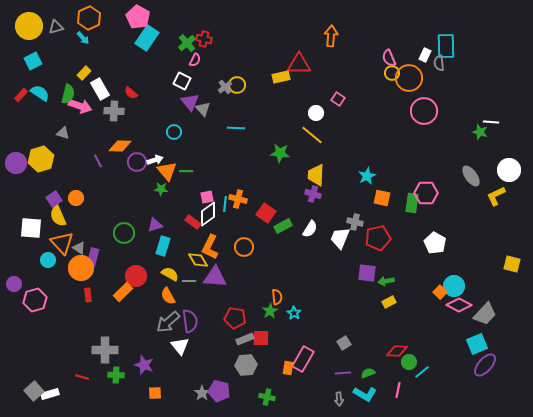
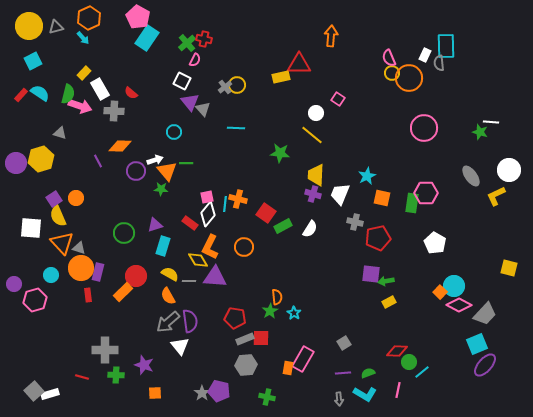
pink circle at (424, 111): moved 17 px down
gray triangle at (63, 133): moved 3 px left
purple circle at (137, 162): moved 1 px left, 9 px down
green line at (186, 171): moved 8 px up
white diamond at (208, 214): rotated 15 degrees counterclockwise
red rectangle at (193, 222): moved 3 px left, 1 px down
white trapezoid at (340, 238): moved 44 px up
gray triangle at (79, 248): rotated 16 degrees counterclockwise
purple rectangle at (93, 257): moved 5 px right, 15 px down
cyan circle at (48, 260): moved 3 px right, 15 px down
yellow square at (512, 264): moved 3 px left, 4 px down
purple square at (367, 273): moved 4 px right, 1 px down
